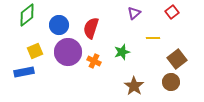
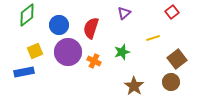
purple triangle: moved 10 px left
yellow line: rotated 16 degrees counterclockwise
